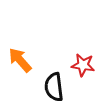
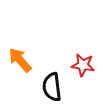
black semicircle: moved 2 px left
